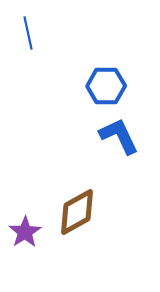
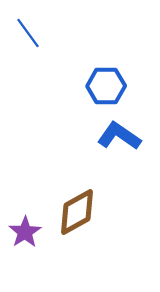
blue line: rotated 24 degrees counterclockwise
blue L-shape: rotated 30 degrees counterclockwise
